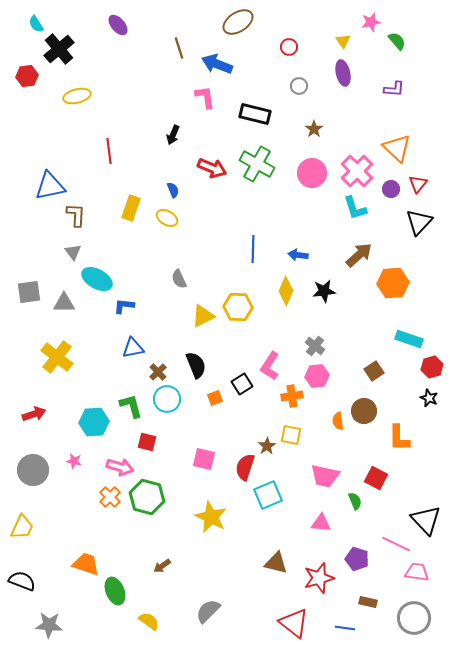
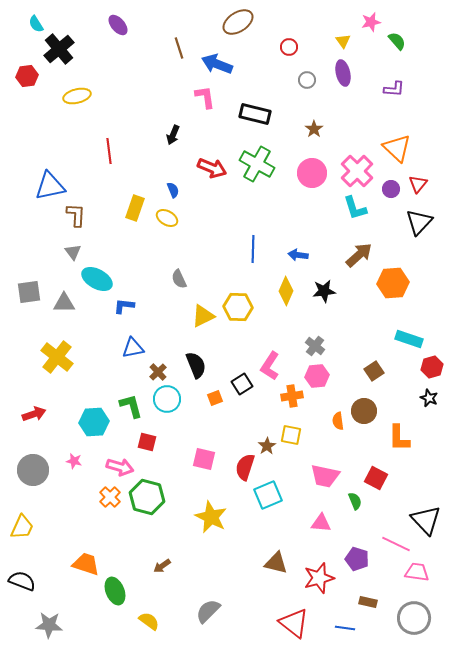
gray circle at (299, 86): moved 8 px right, 6 px up
yellow rectangle at (131, 208): moved 4 px right
